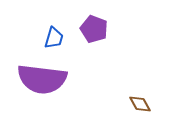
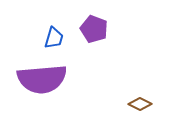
purple semicircle: rotated 12 degrees counterclockwise
brown diamond: rotated 35 degrees counterclockwise
